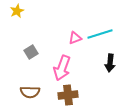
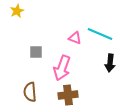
cyan line: rotated 40 degrees clockwise
pink triangle: rotated 40 degrees clockwise
gray square: moved 5 px right; rotated 32 degrees clockwise
brown semicircle: rotated 84 degrees clockwise
